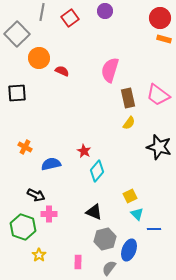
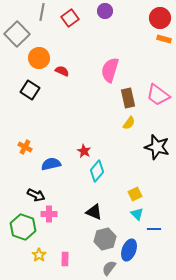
black square: moved 13 px right, 3 px up; rotated 36 degrees clockwise
black star: moved 2 px left
yellow square: moved 5 px right, 2 px up
pink rectangle: moved 13 px left, 3 px up
